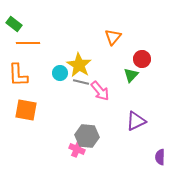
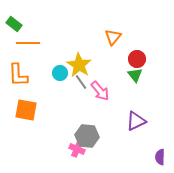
red circle: moved 5 px left
green triangle: moved 4 px right; rotated 21 degrees counterclockwise
gray line: rotated 42 degrees clockwise
